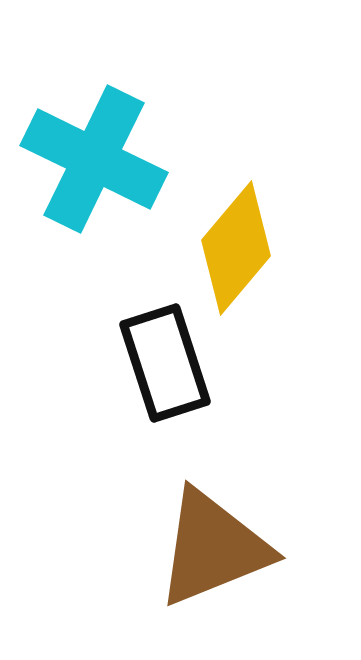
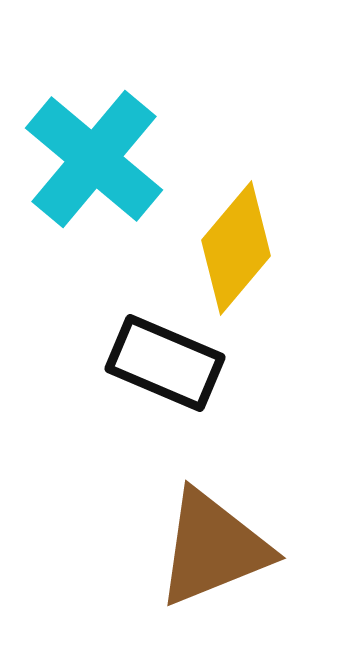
cyan cross: rotated 14 degrees clockwise
black rectangle: rotated 49 degrees counterclockwise
